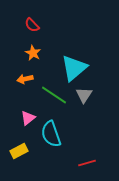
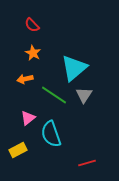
yellow rectangle: moved 1 px left, 1 px up
